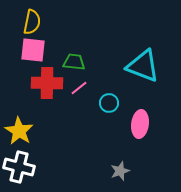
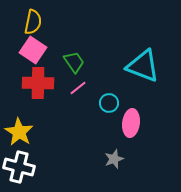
yellow semicircle: moved 1 px right
pink square: rotated 28 degrees clockwise
green trapezoid: rotated 50 degrees clockwise
red cross: moved 9 px left
pink line: moved 1 px left
pink ellipse: moved 9 px left, 1 px up
yellow star: moved 1 px down
gray star: moved 6 px left, 12 px up
